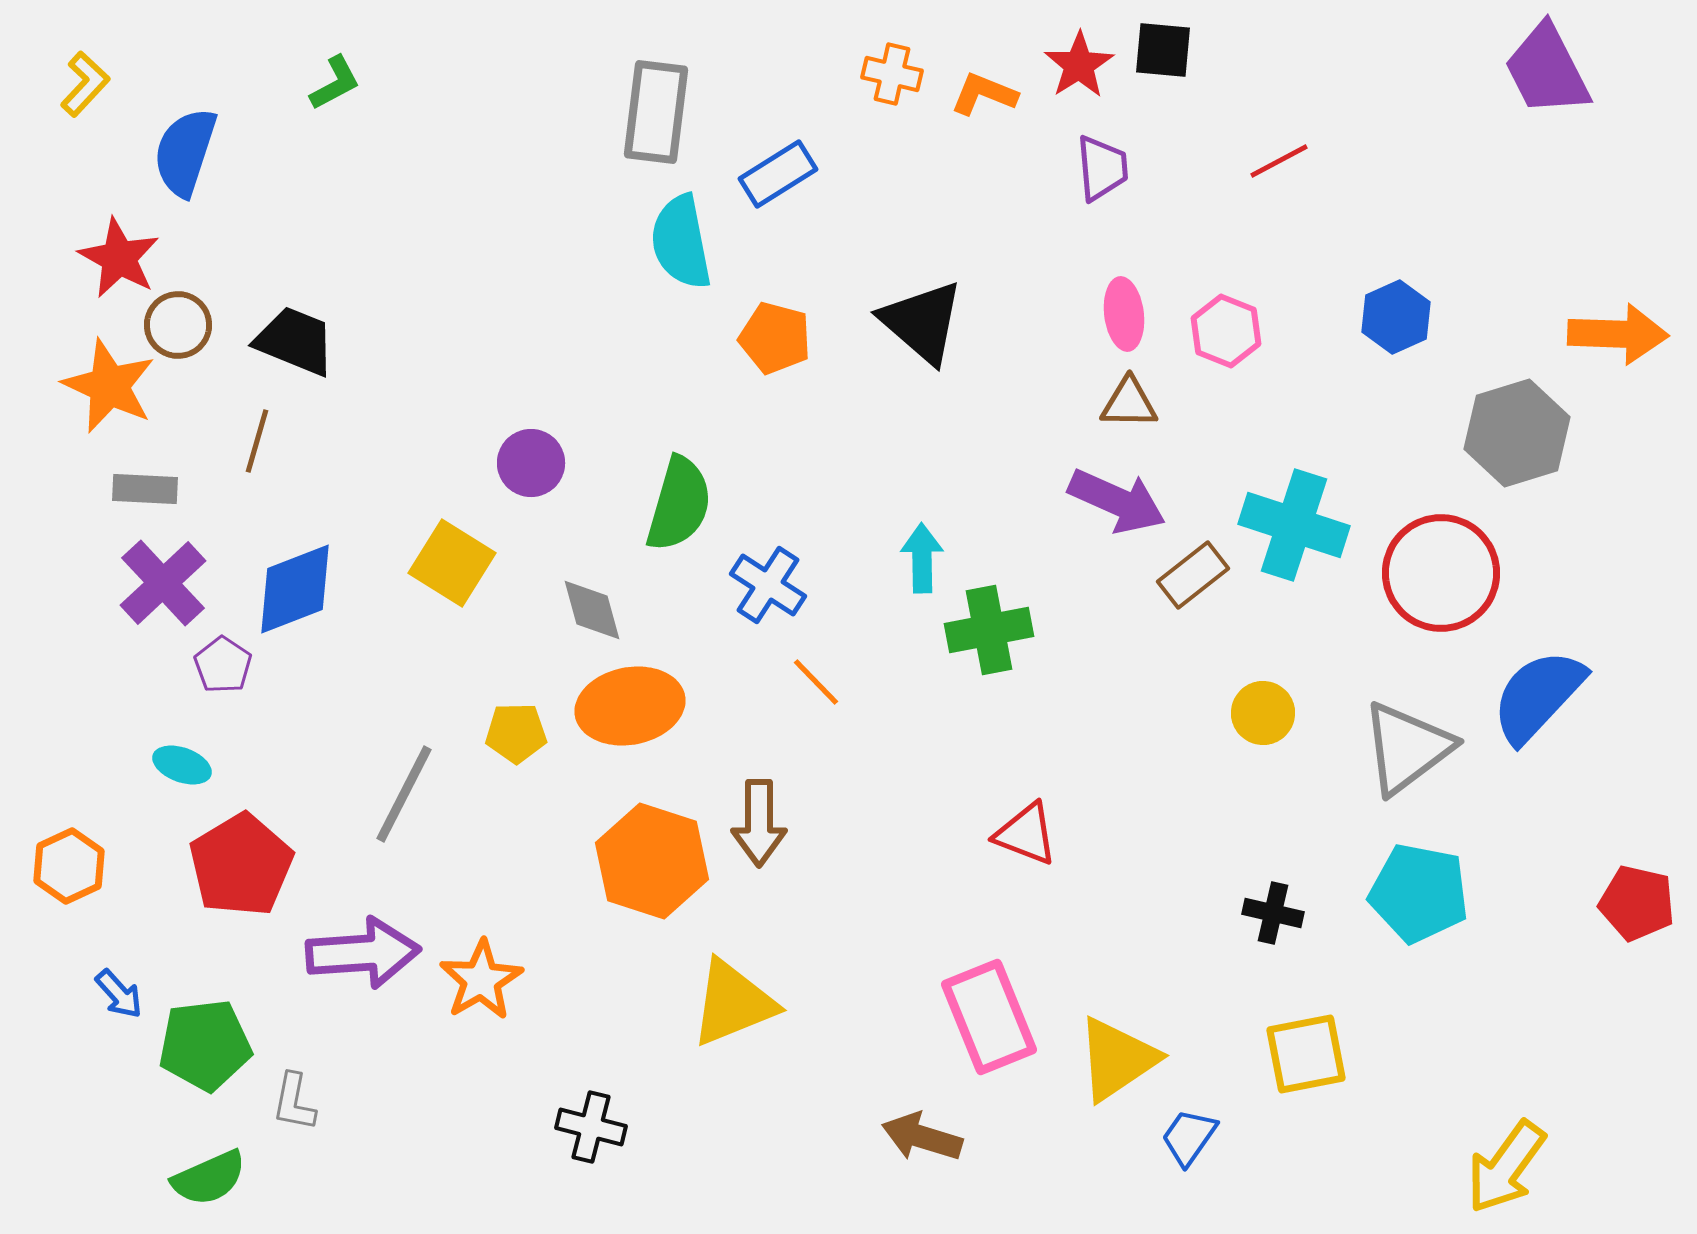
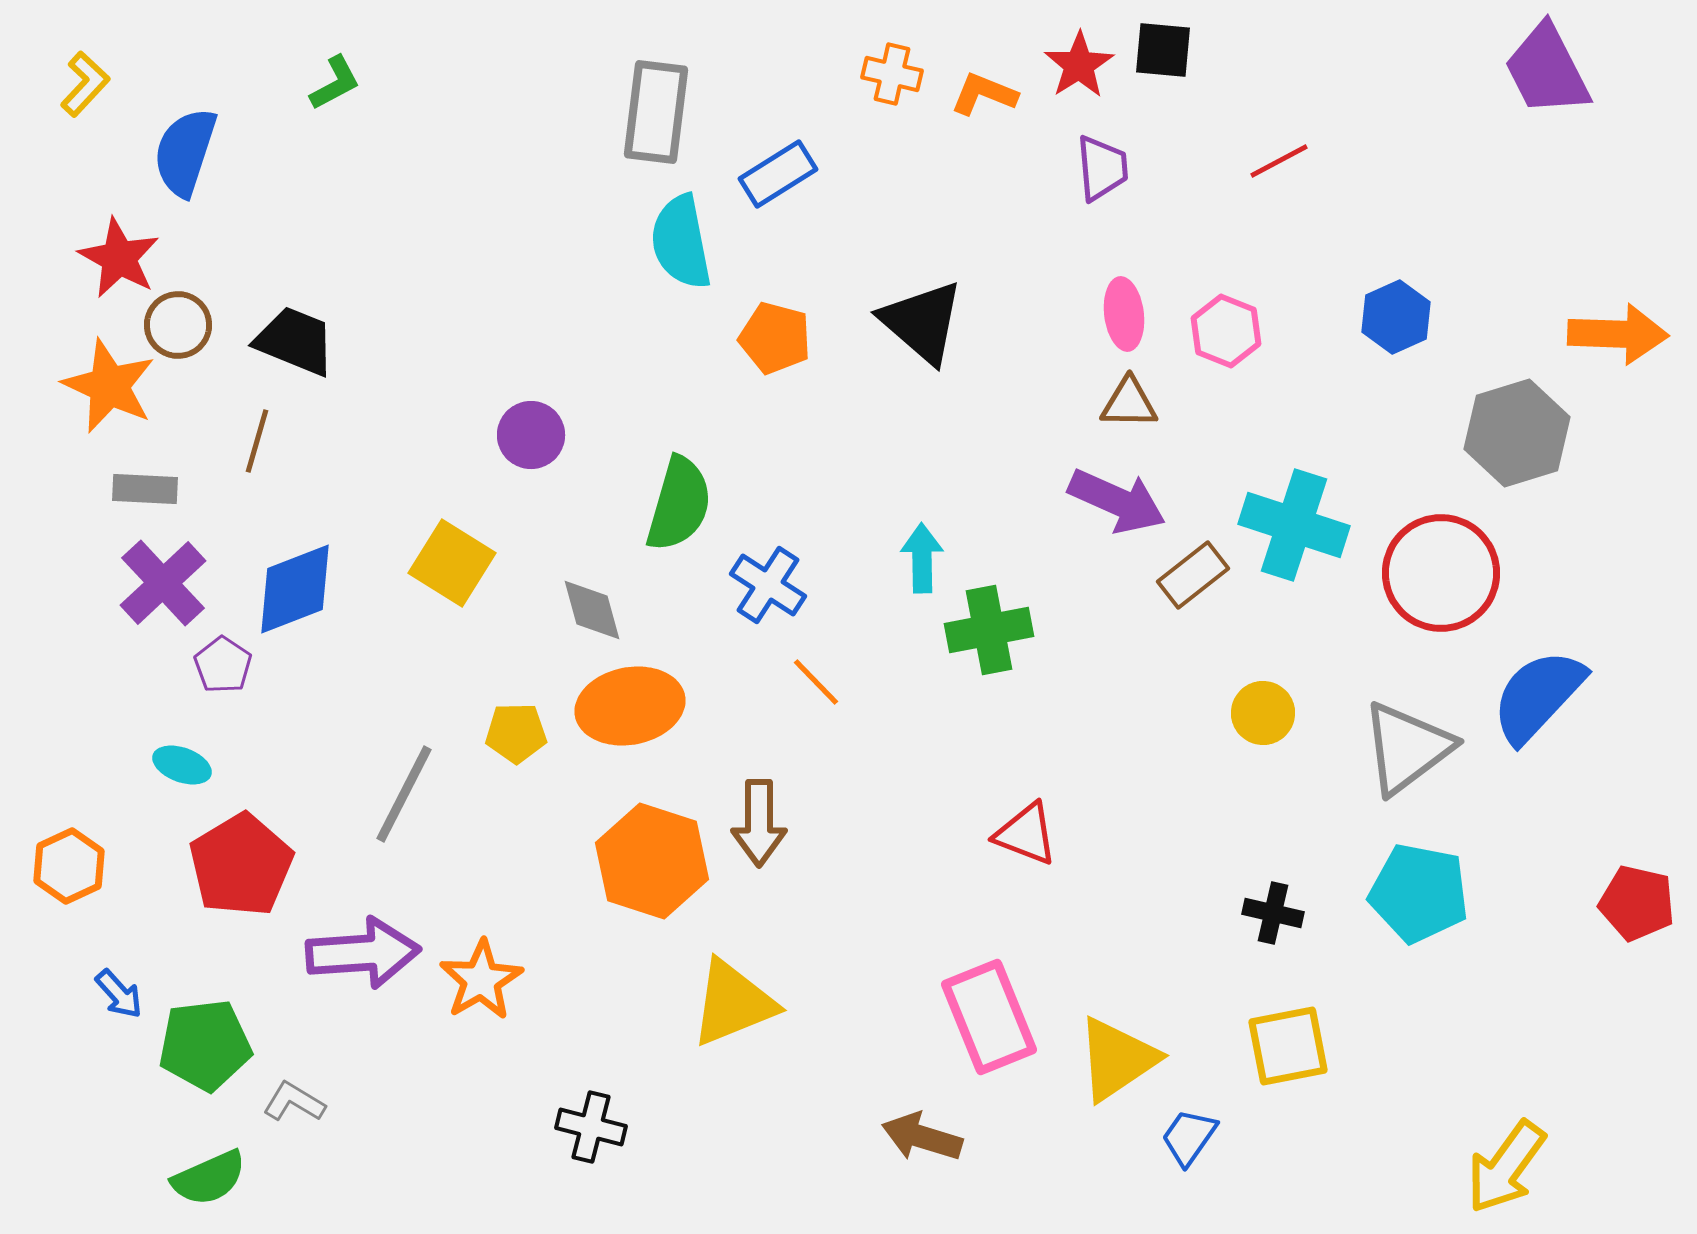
purple circle at (531, 463): moved 28 px up
yellow square at (1306, 1054): moved 18 px left, 8 px up
gray L-shape at (294, 1102): rotated 110 degrees clockwise
